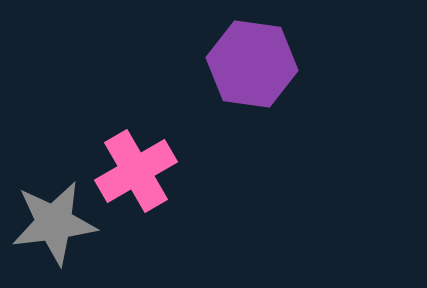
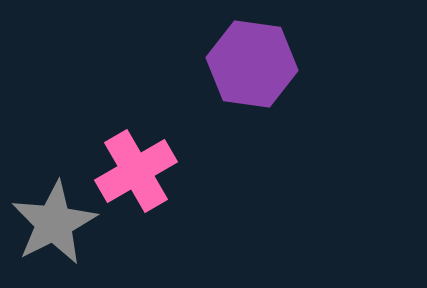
gray star: rotated 20 degrees counterclockwise
